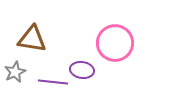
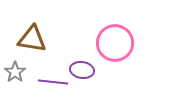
gray star: rotated 10 degrees counterclockwise
